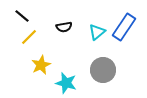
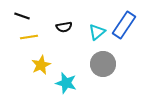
black line: rotated 21 degrees counterclockwise
blue rectangle: moved 2 px up
yellow line: rotated 36 degrees clockwise
gray circle: moved 6 px up
